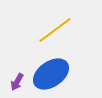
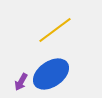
purple arrow: moved 4 px right
